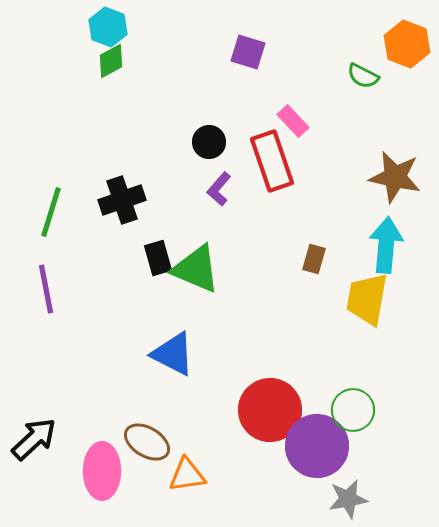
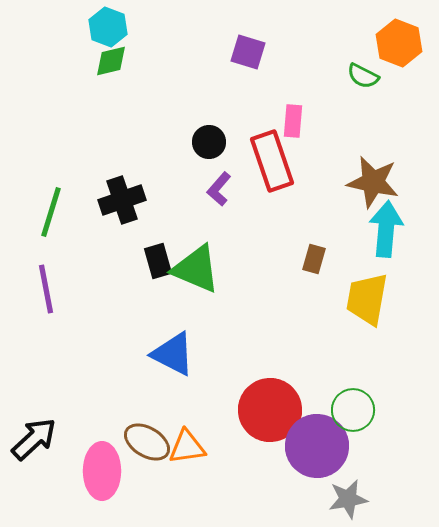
orange hexagon: moved 8 px left, 1 px up
green diamond: rotated 15 degrees clockwise
pink rectangle: rotated 48 degrees clockwise
brown star: moved 22 px left, 5 px down
cyan arrow: moved 16 px up
black rectangle: moved 3 px down
orange triangle: moved 28 px up
